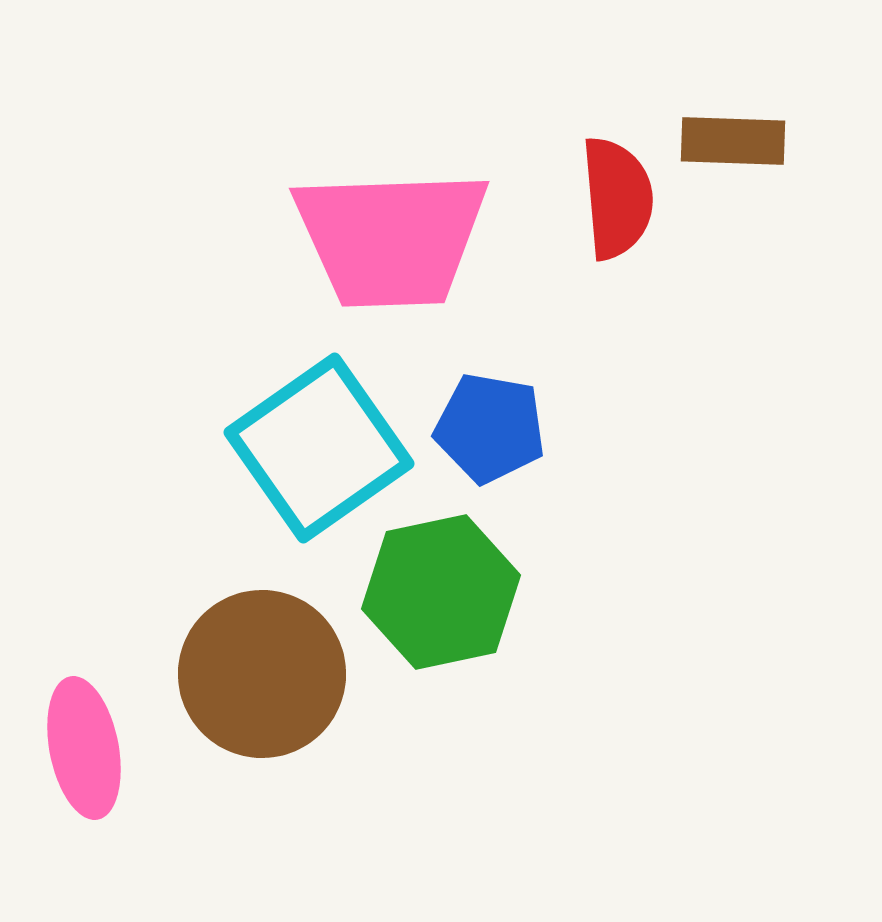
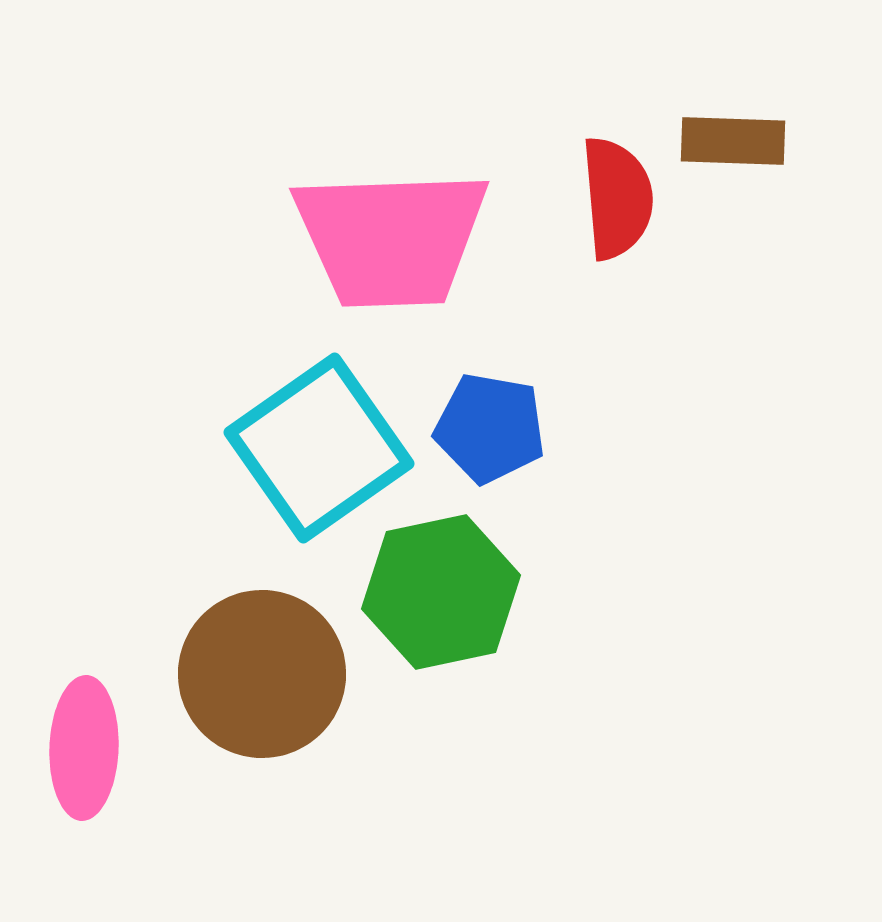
pink ellipse: rotated 13 degrees clockwise
